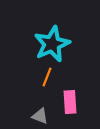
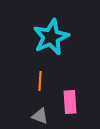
cyan star: moved 1 px left, 7 px up
orange line: moved 7 px left, 4 px down; rotated 18 degrees counterclockwise
